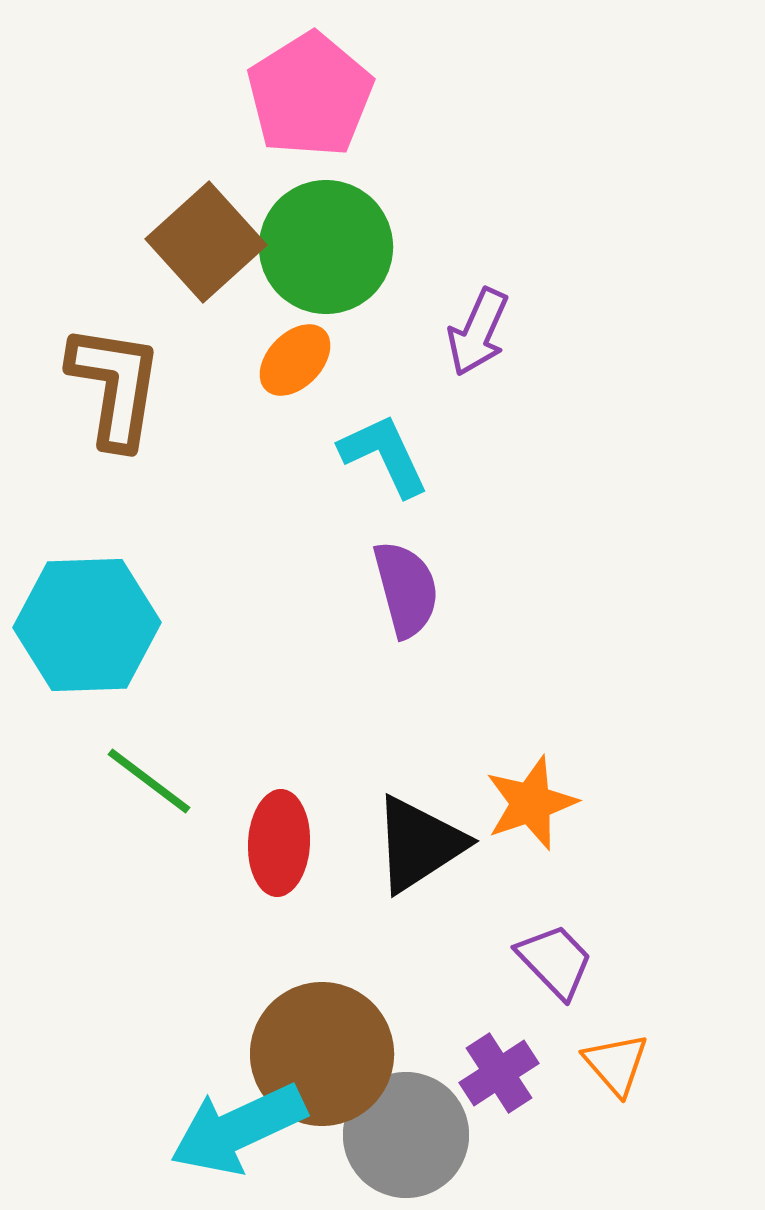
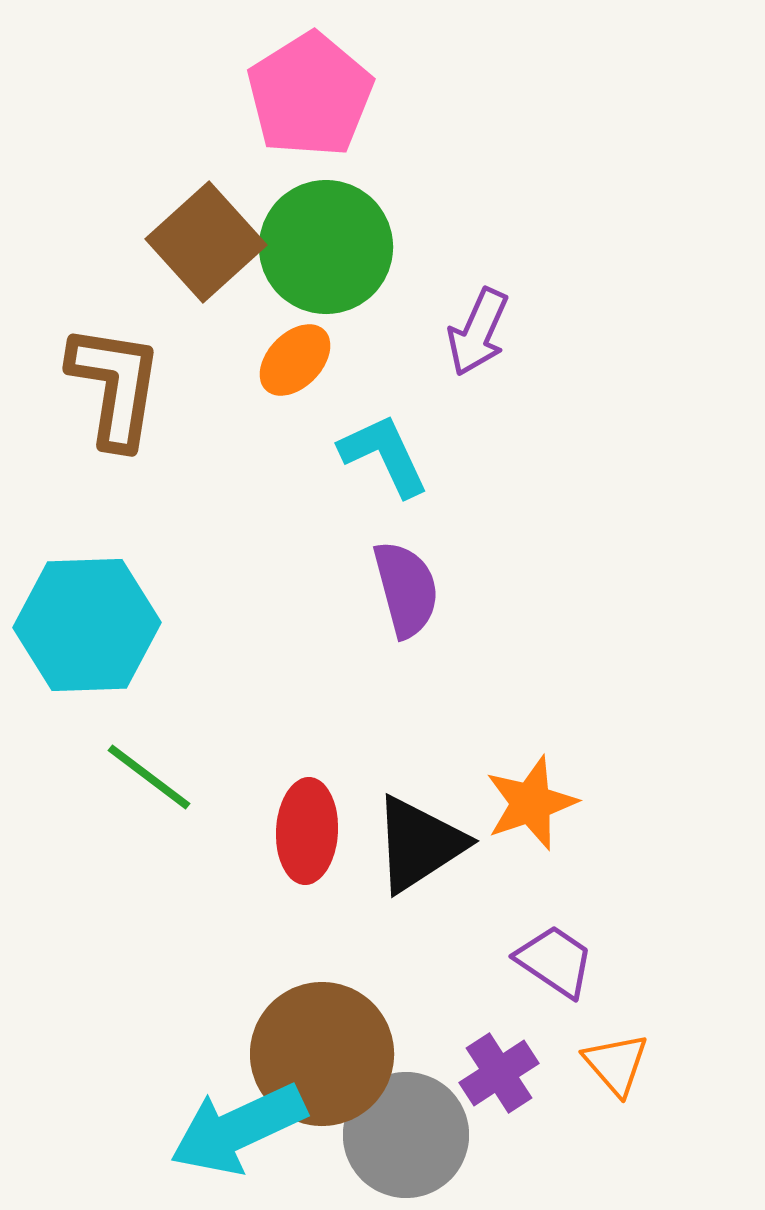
green line: moved 4 px up
red ellipse: moved 28 px right, 12 px up
purple trapezoid: rotated 12 degrees counterclockwise
